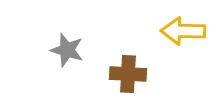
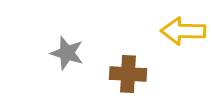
gray star: moved 3 px down
